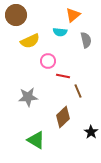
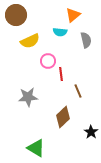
red line: moved 2 px left, 2 px up; rotated 72 degrees clockwise
green triangle: moved 8 px down
